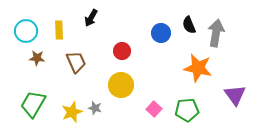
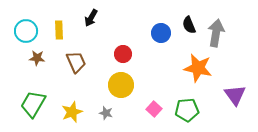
red circle: moved 1 px right, 3 px down
gray star: moved 11 px right, 5 px down
